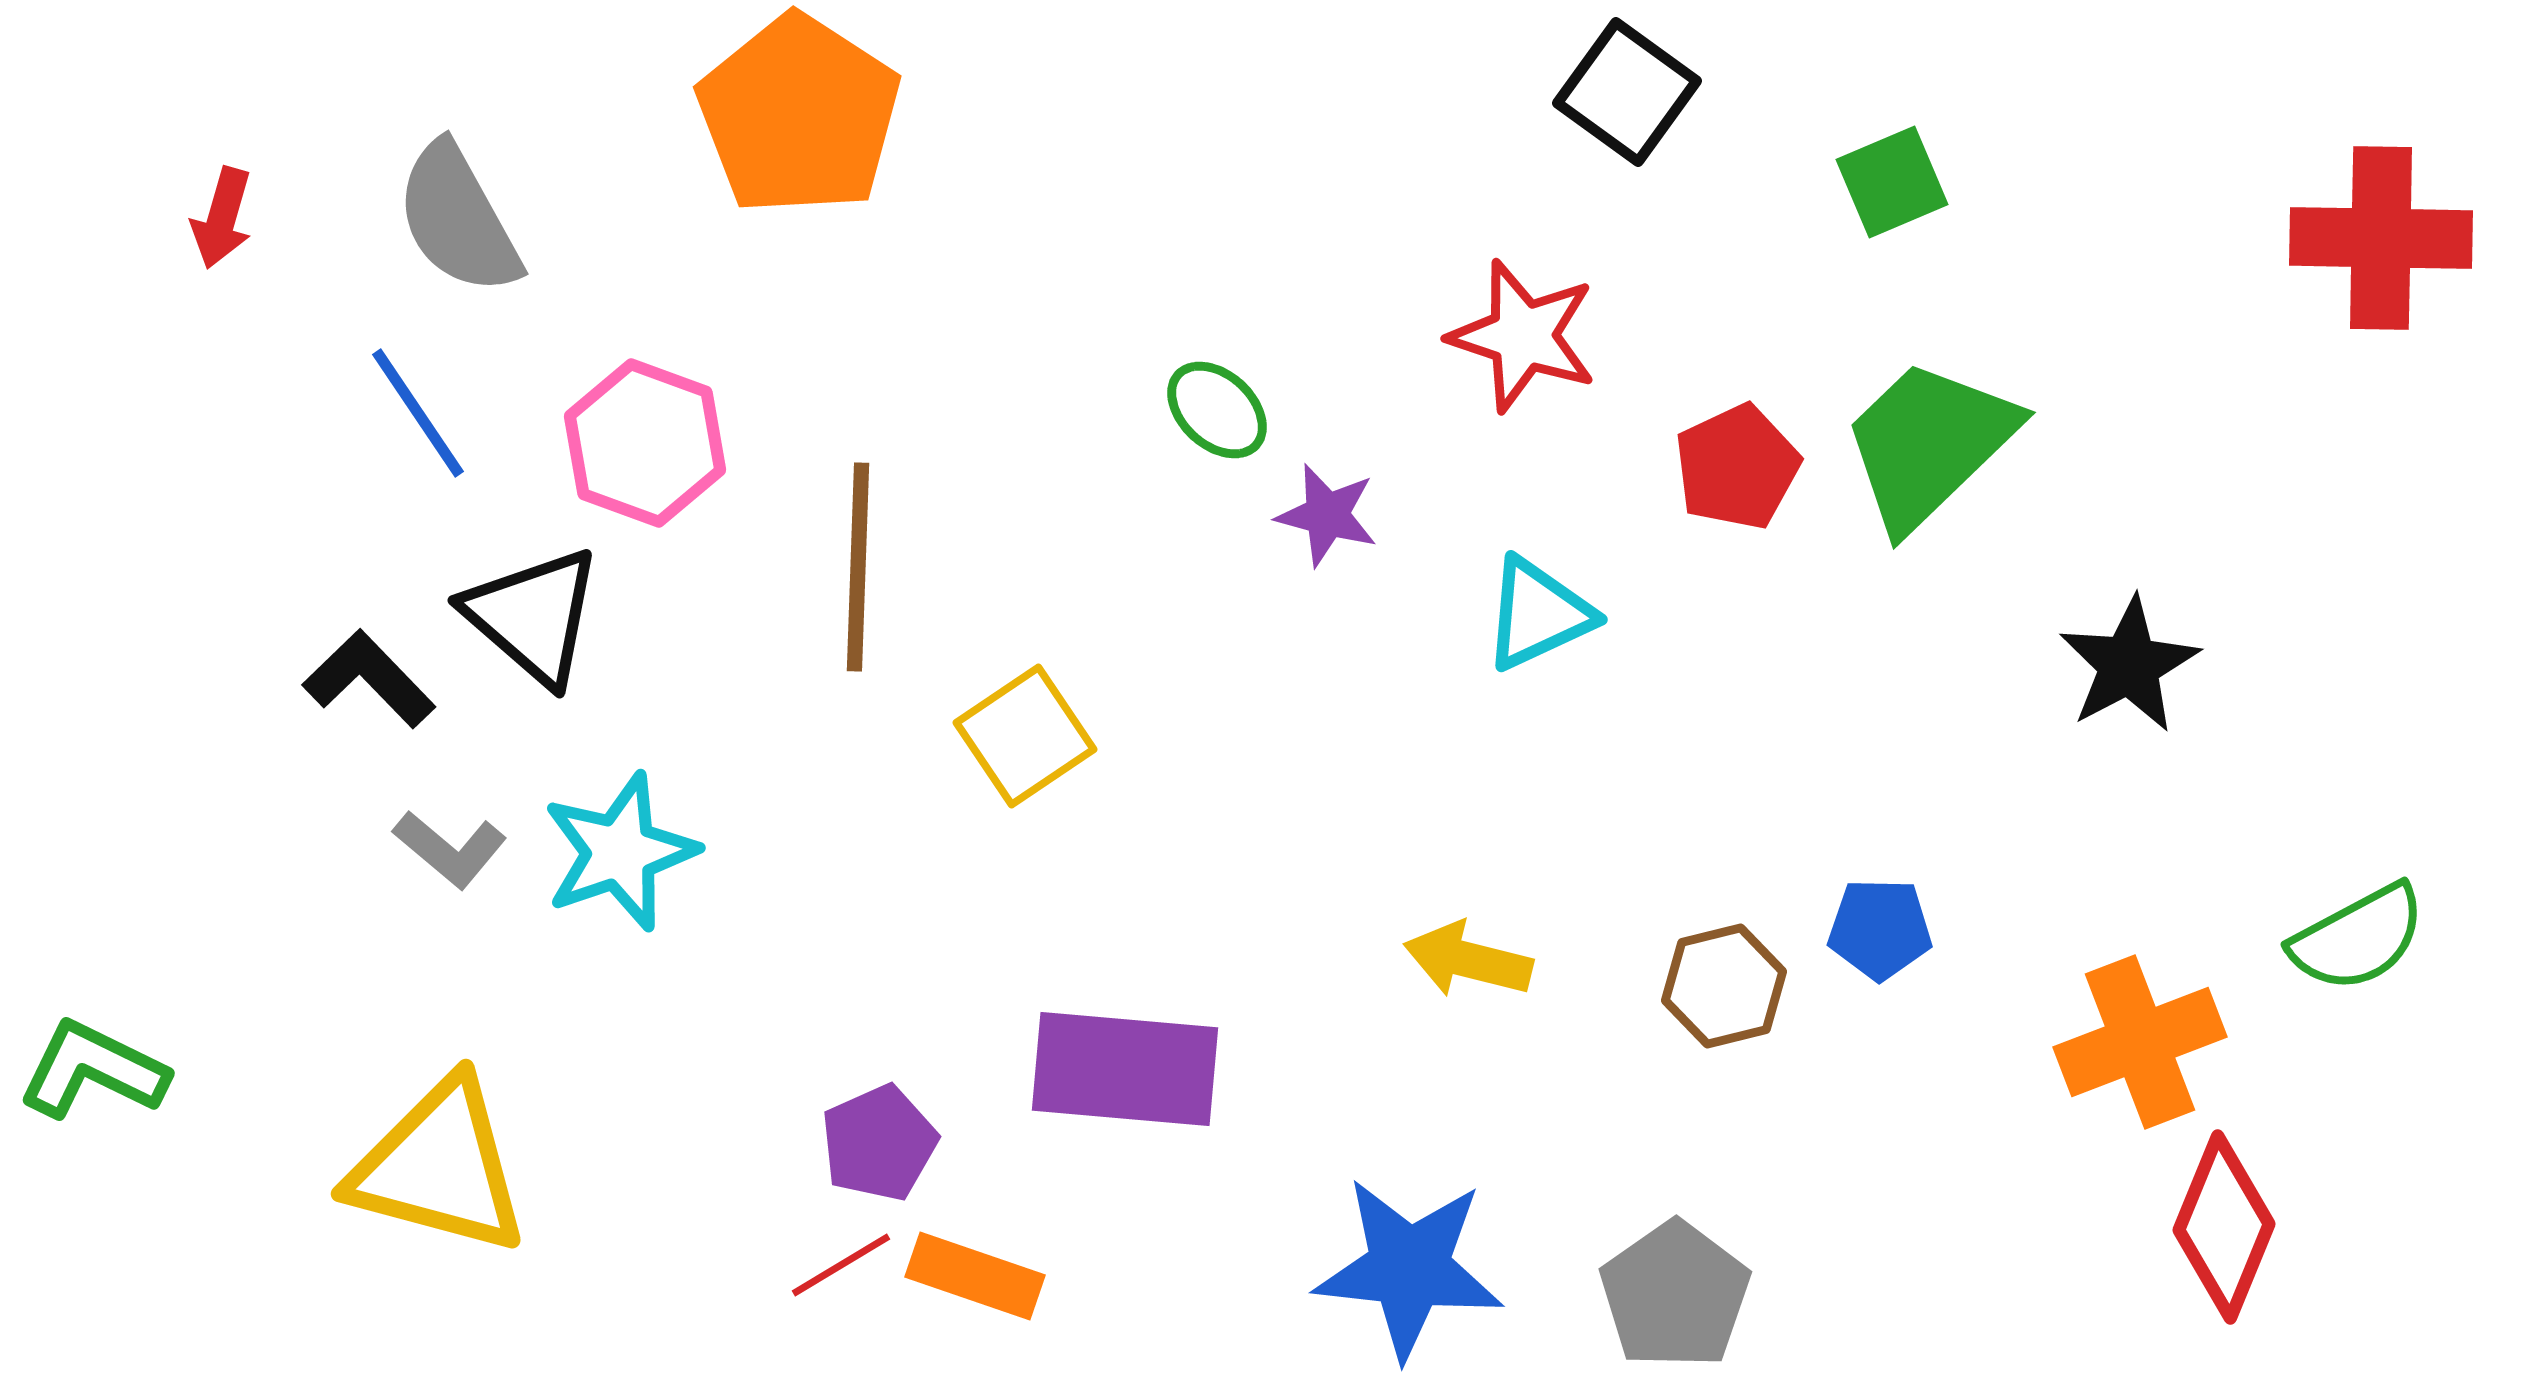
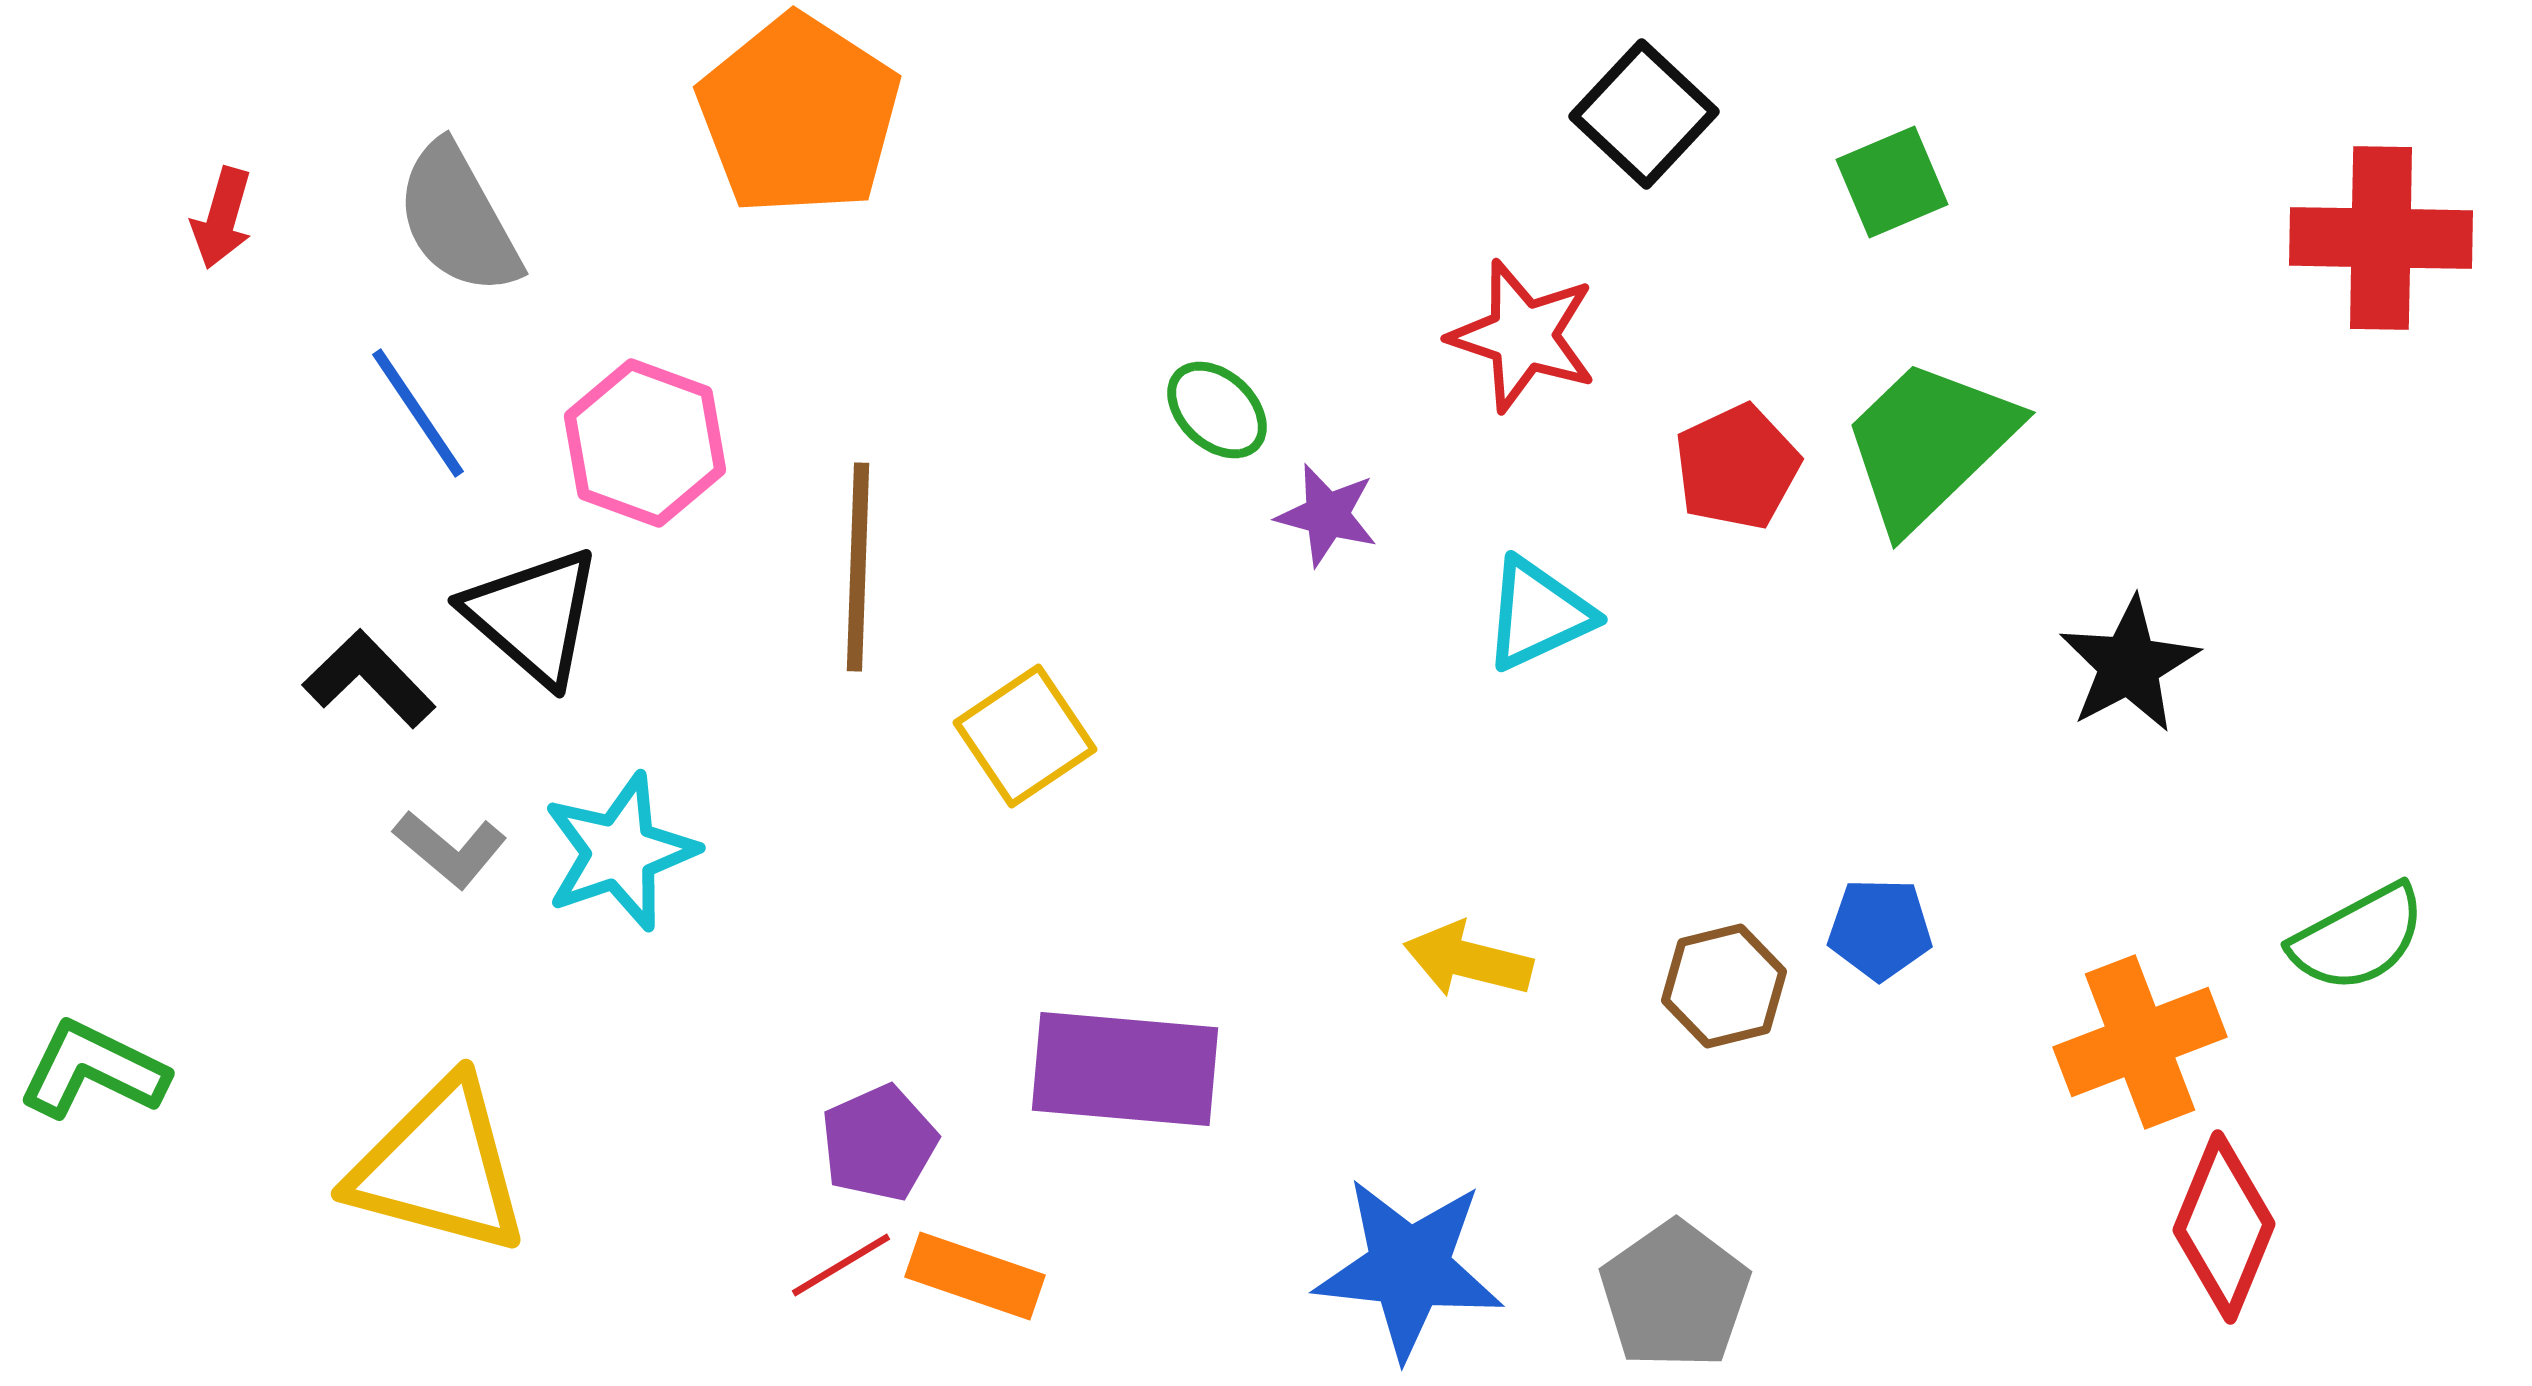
black square: moved 17 px right, 22 px down; rotated 7 degrees clockwise
